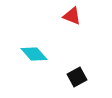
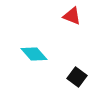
black square: rotated 24 degrees counterclockwise
